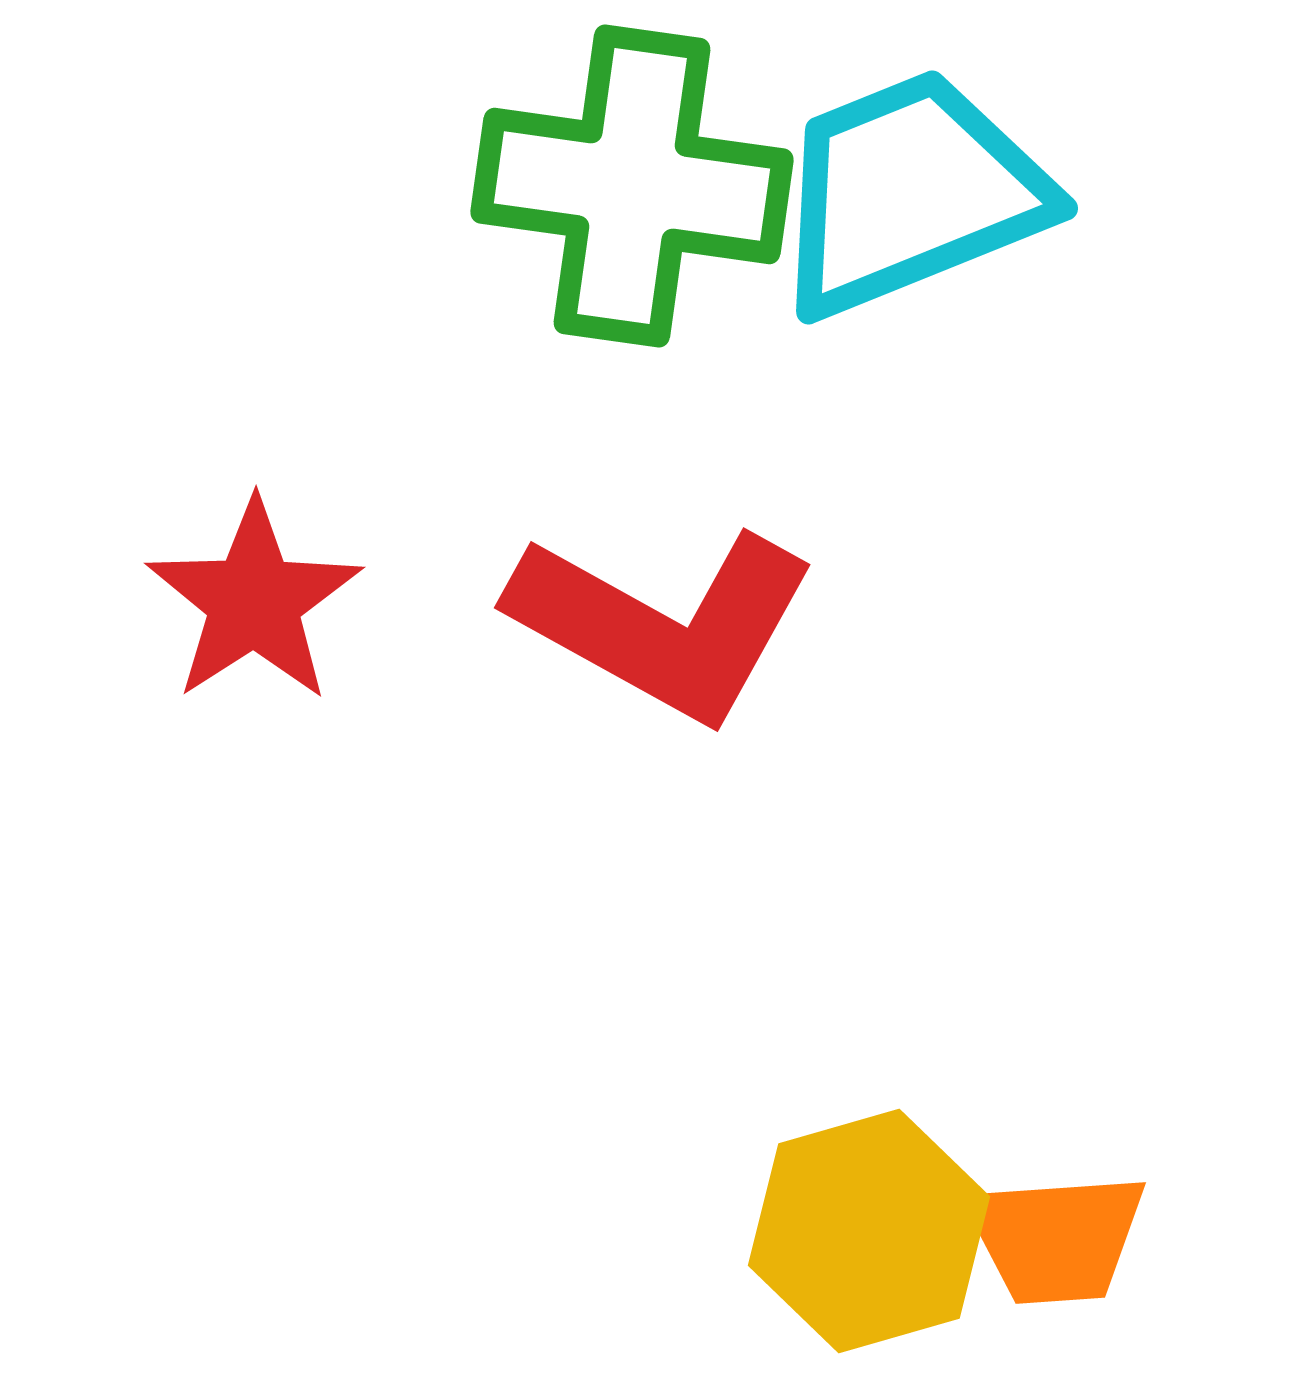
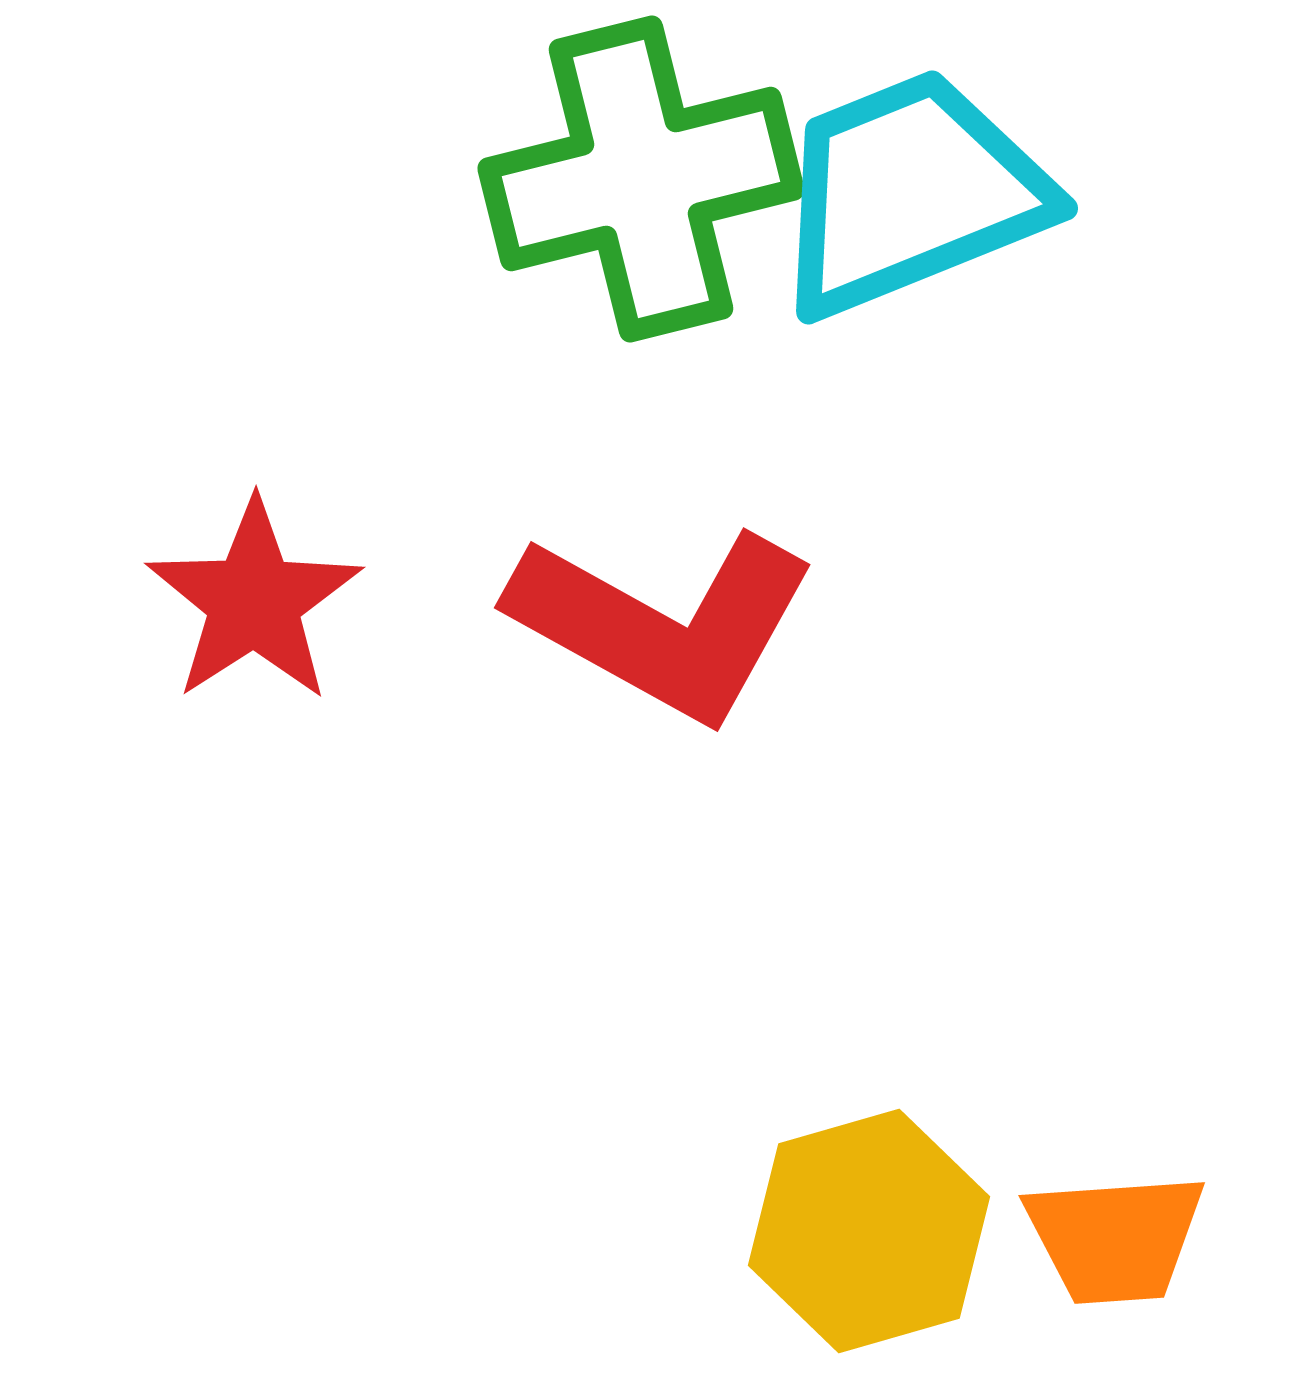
green cross: moved 9 px right, 7 px up; rotated 22 degrees counterclockwise
orange trapezoid: moved 59 px right
